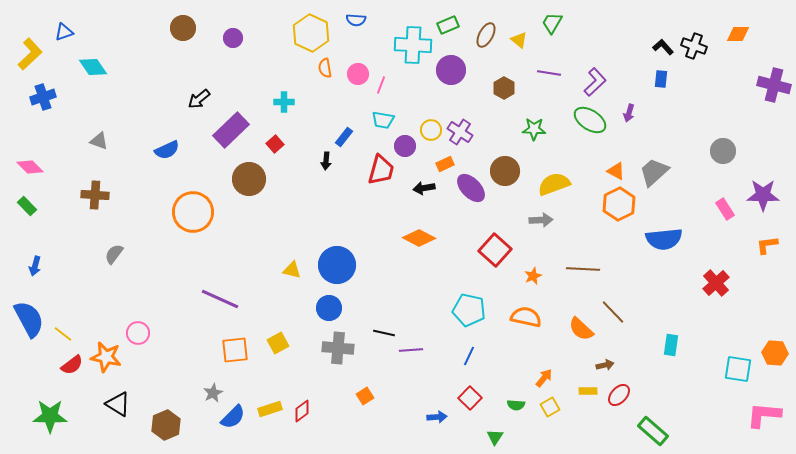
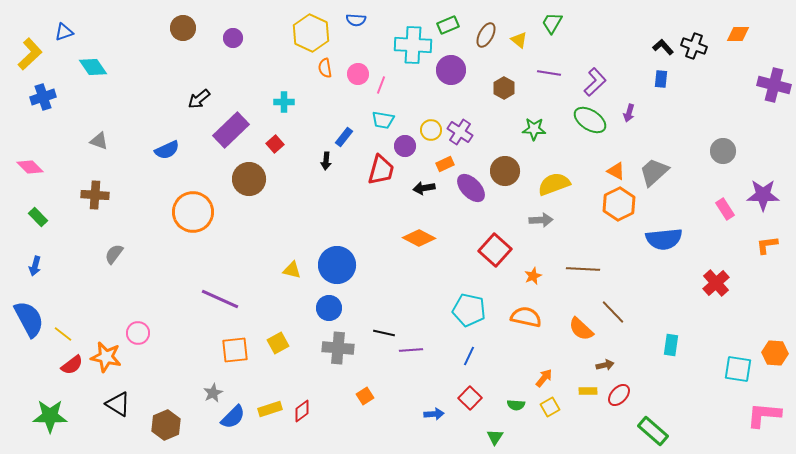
green rectangle at (27, 206): moved 11 px right, 11 px down
blue arrow at (437, 417): moved 3 px left, 3 px up
